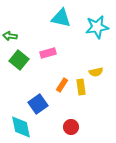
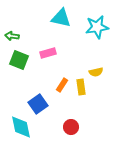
green arrow: moved 2 px right
green square: rotated 18 degrees counterclockwise
